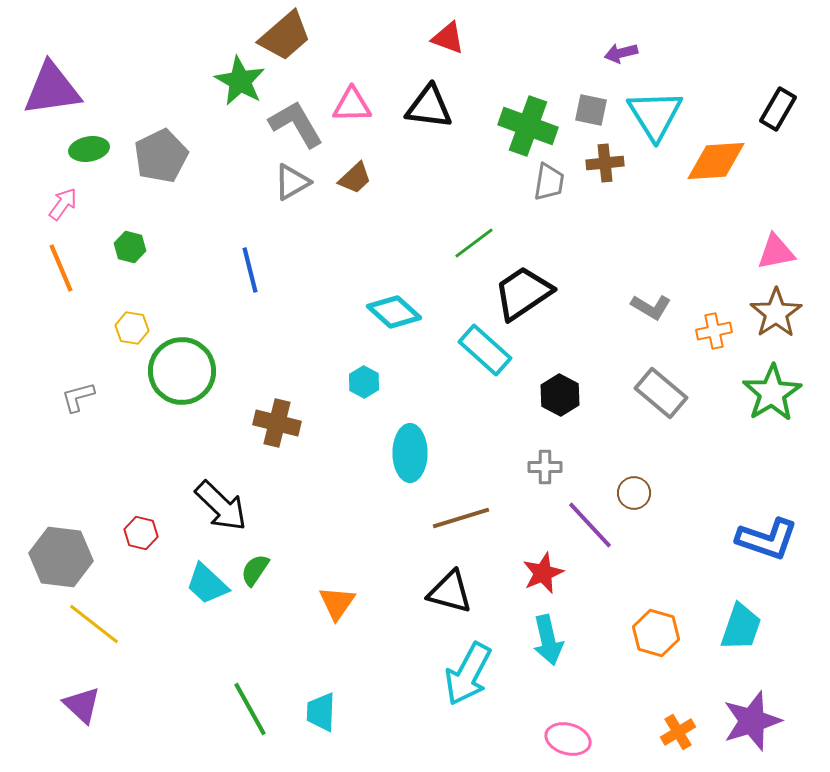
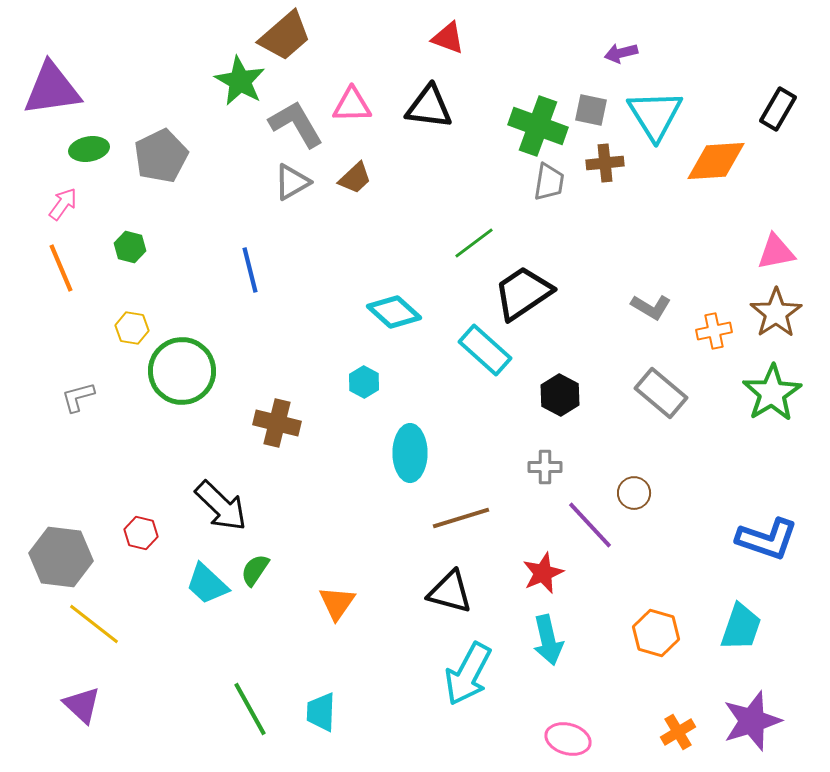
green cross at (528, 126): moved 10 px right
